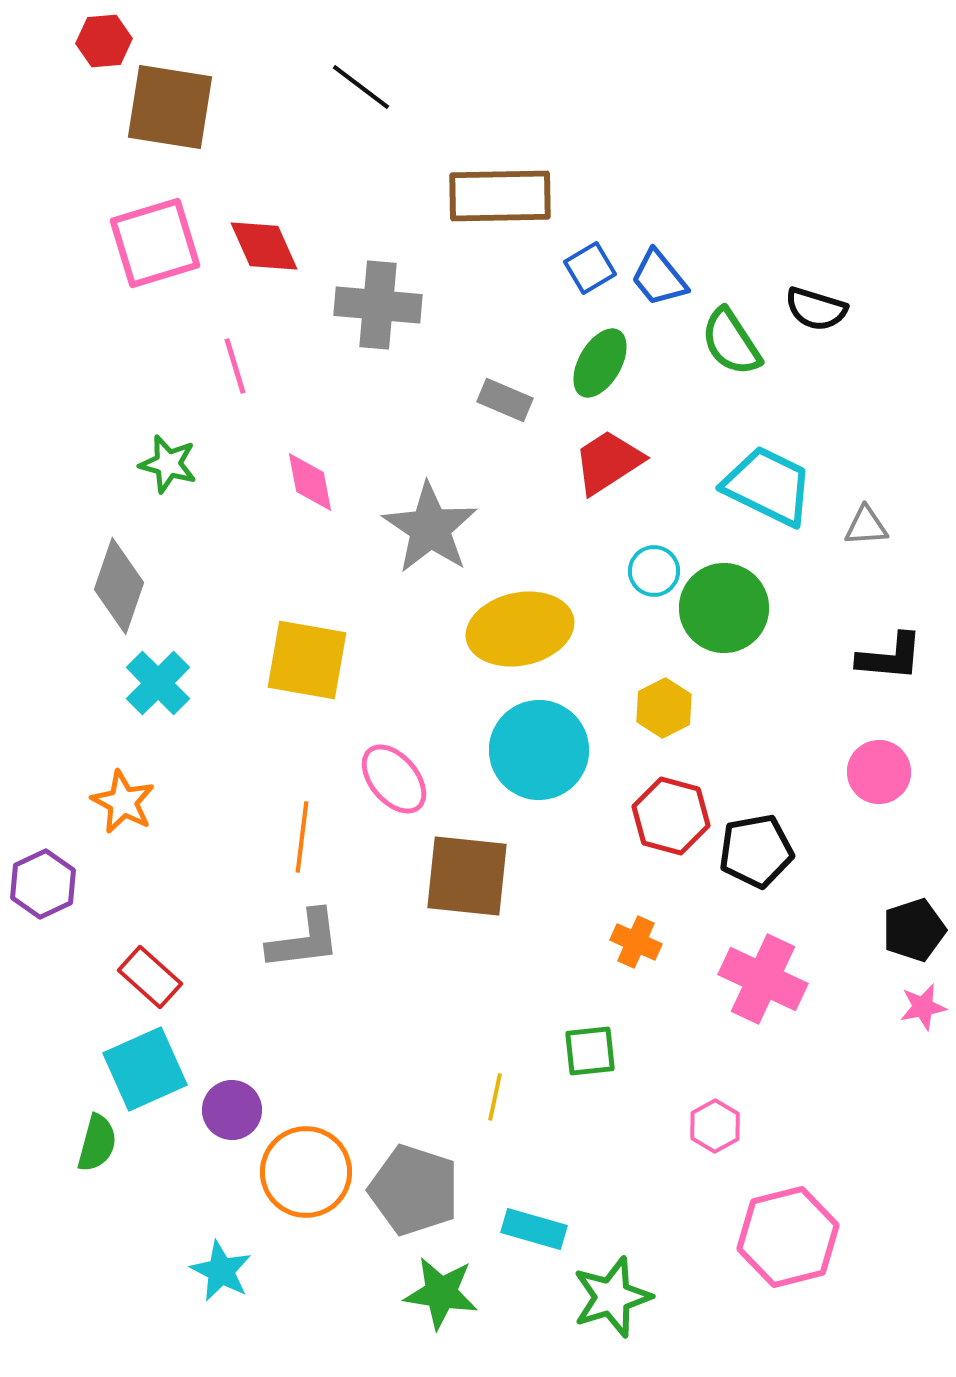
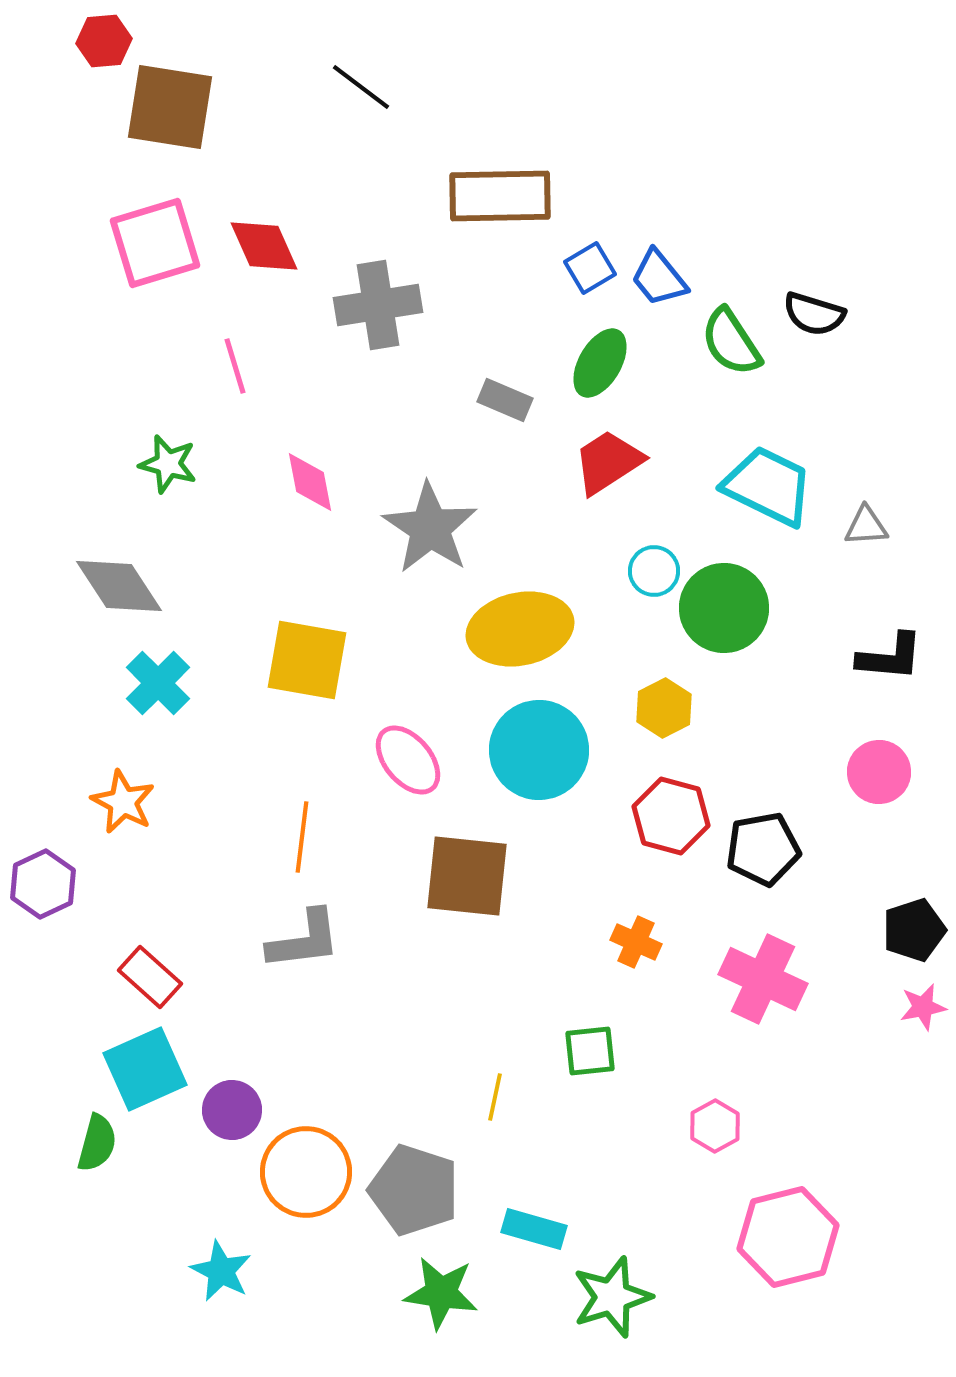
gray cross at (378, 305): rotated 14 degrees counterclockwise
black semicircle at (816, 309): moved 2 px left, 5 px down
gray diamond at (119, 586): rotated 52 degrees counterclockwise
pink ellipse at (394, 779): moved 14 px right, 19 px up
black pentagon at (756, 851): moved 7 px right, 2 px up
